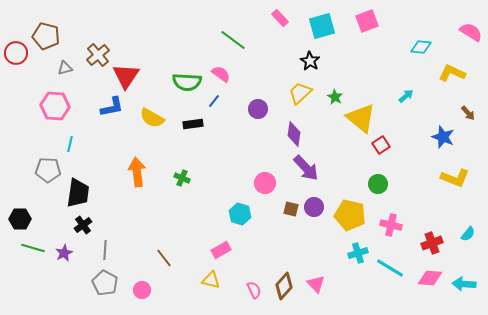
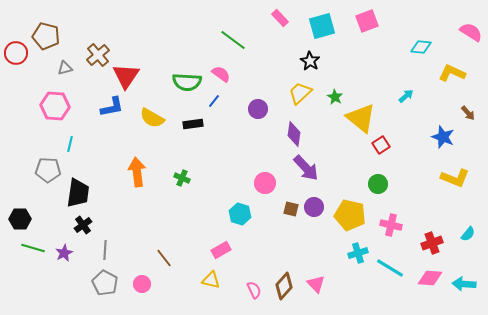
pink circle at (142, 290): moved 6 px up
